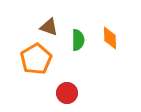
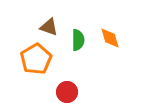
orange diamond: rotated 15 degrees counterclockwise
red circle: moved 1 px up
